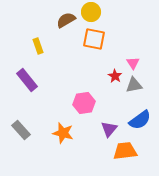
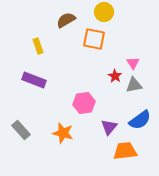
yellow circle: moved 13 px right
purple rectangle: moved 7 px right; rotated 30 degrees counterclockwise
purple triangle: moved 2 px up
